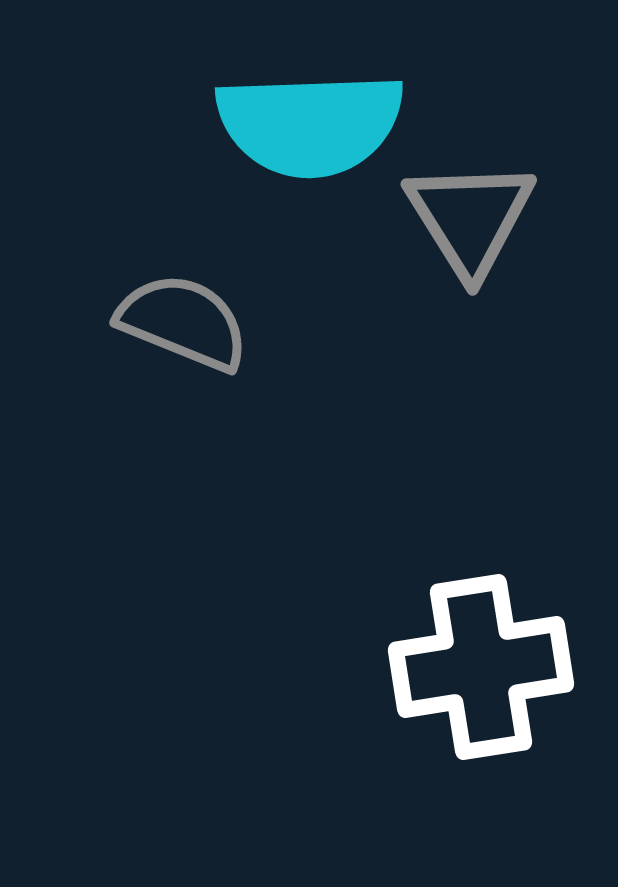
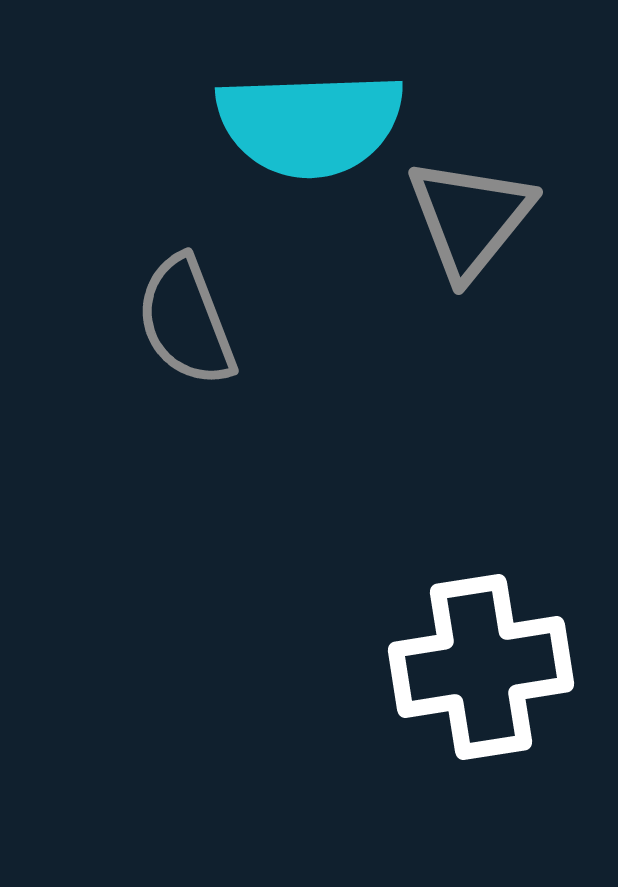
gray triangle: rotated 11 degrees clockwise
gray semicircle: moved 3 px right, 1 px up; rotated 133 degrees counterclockwise
